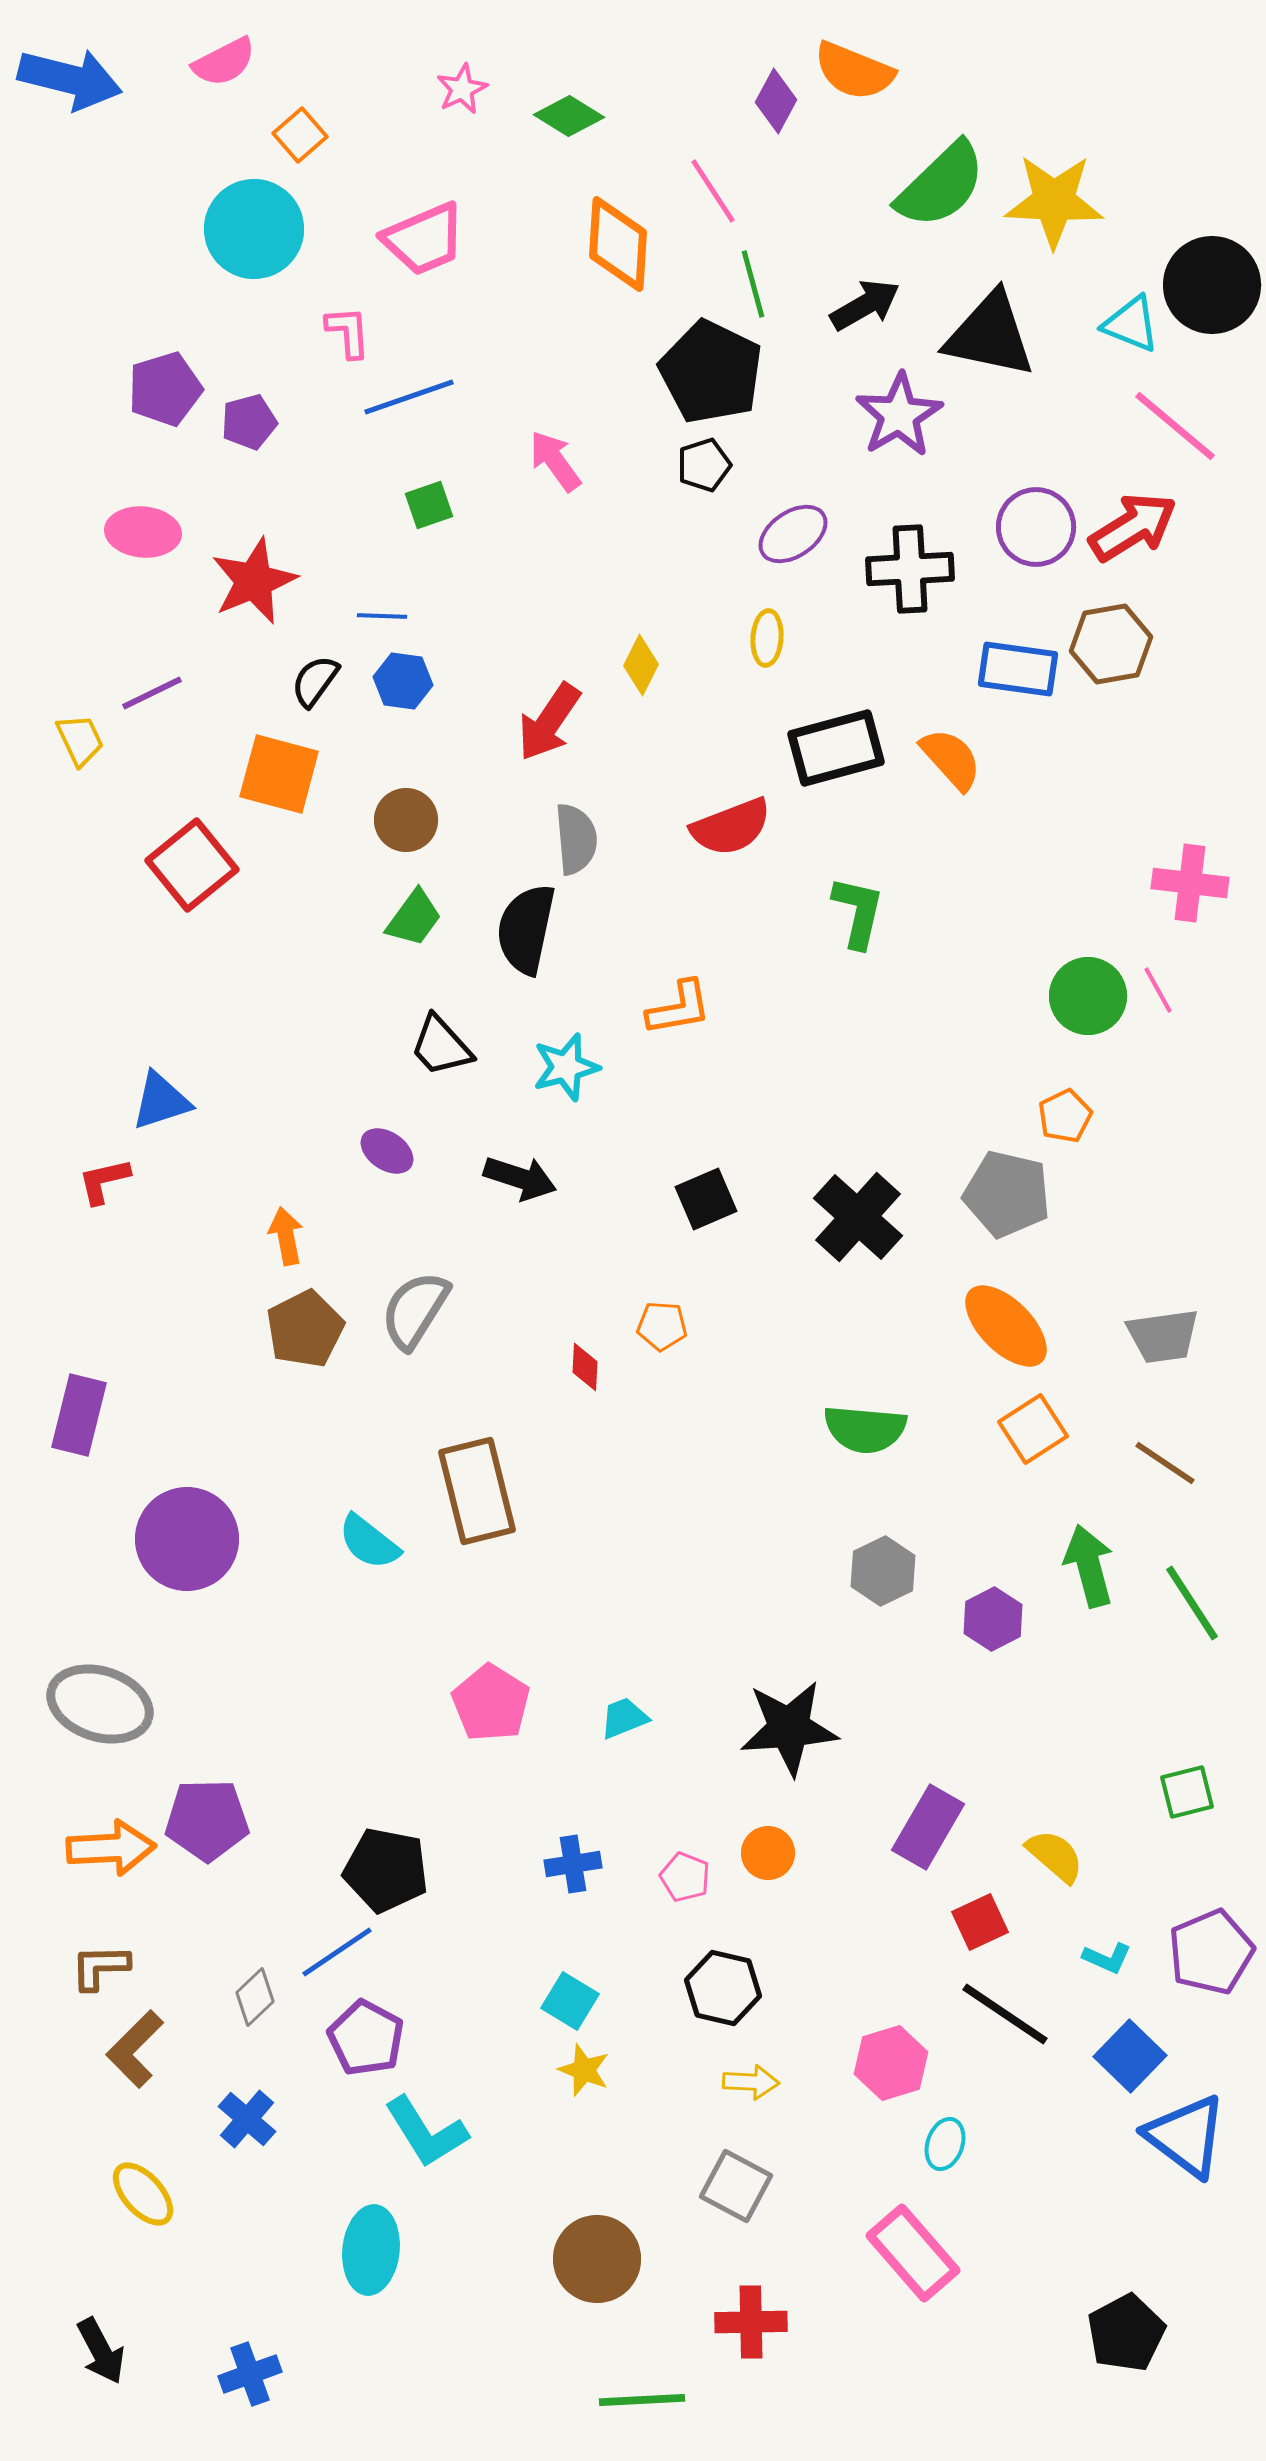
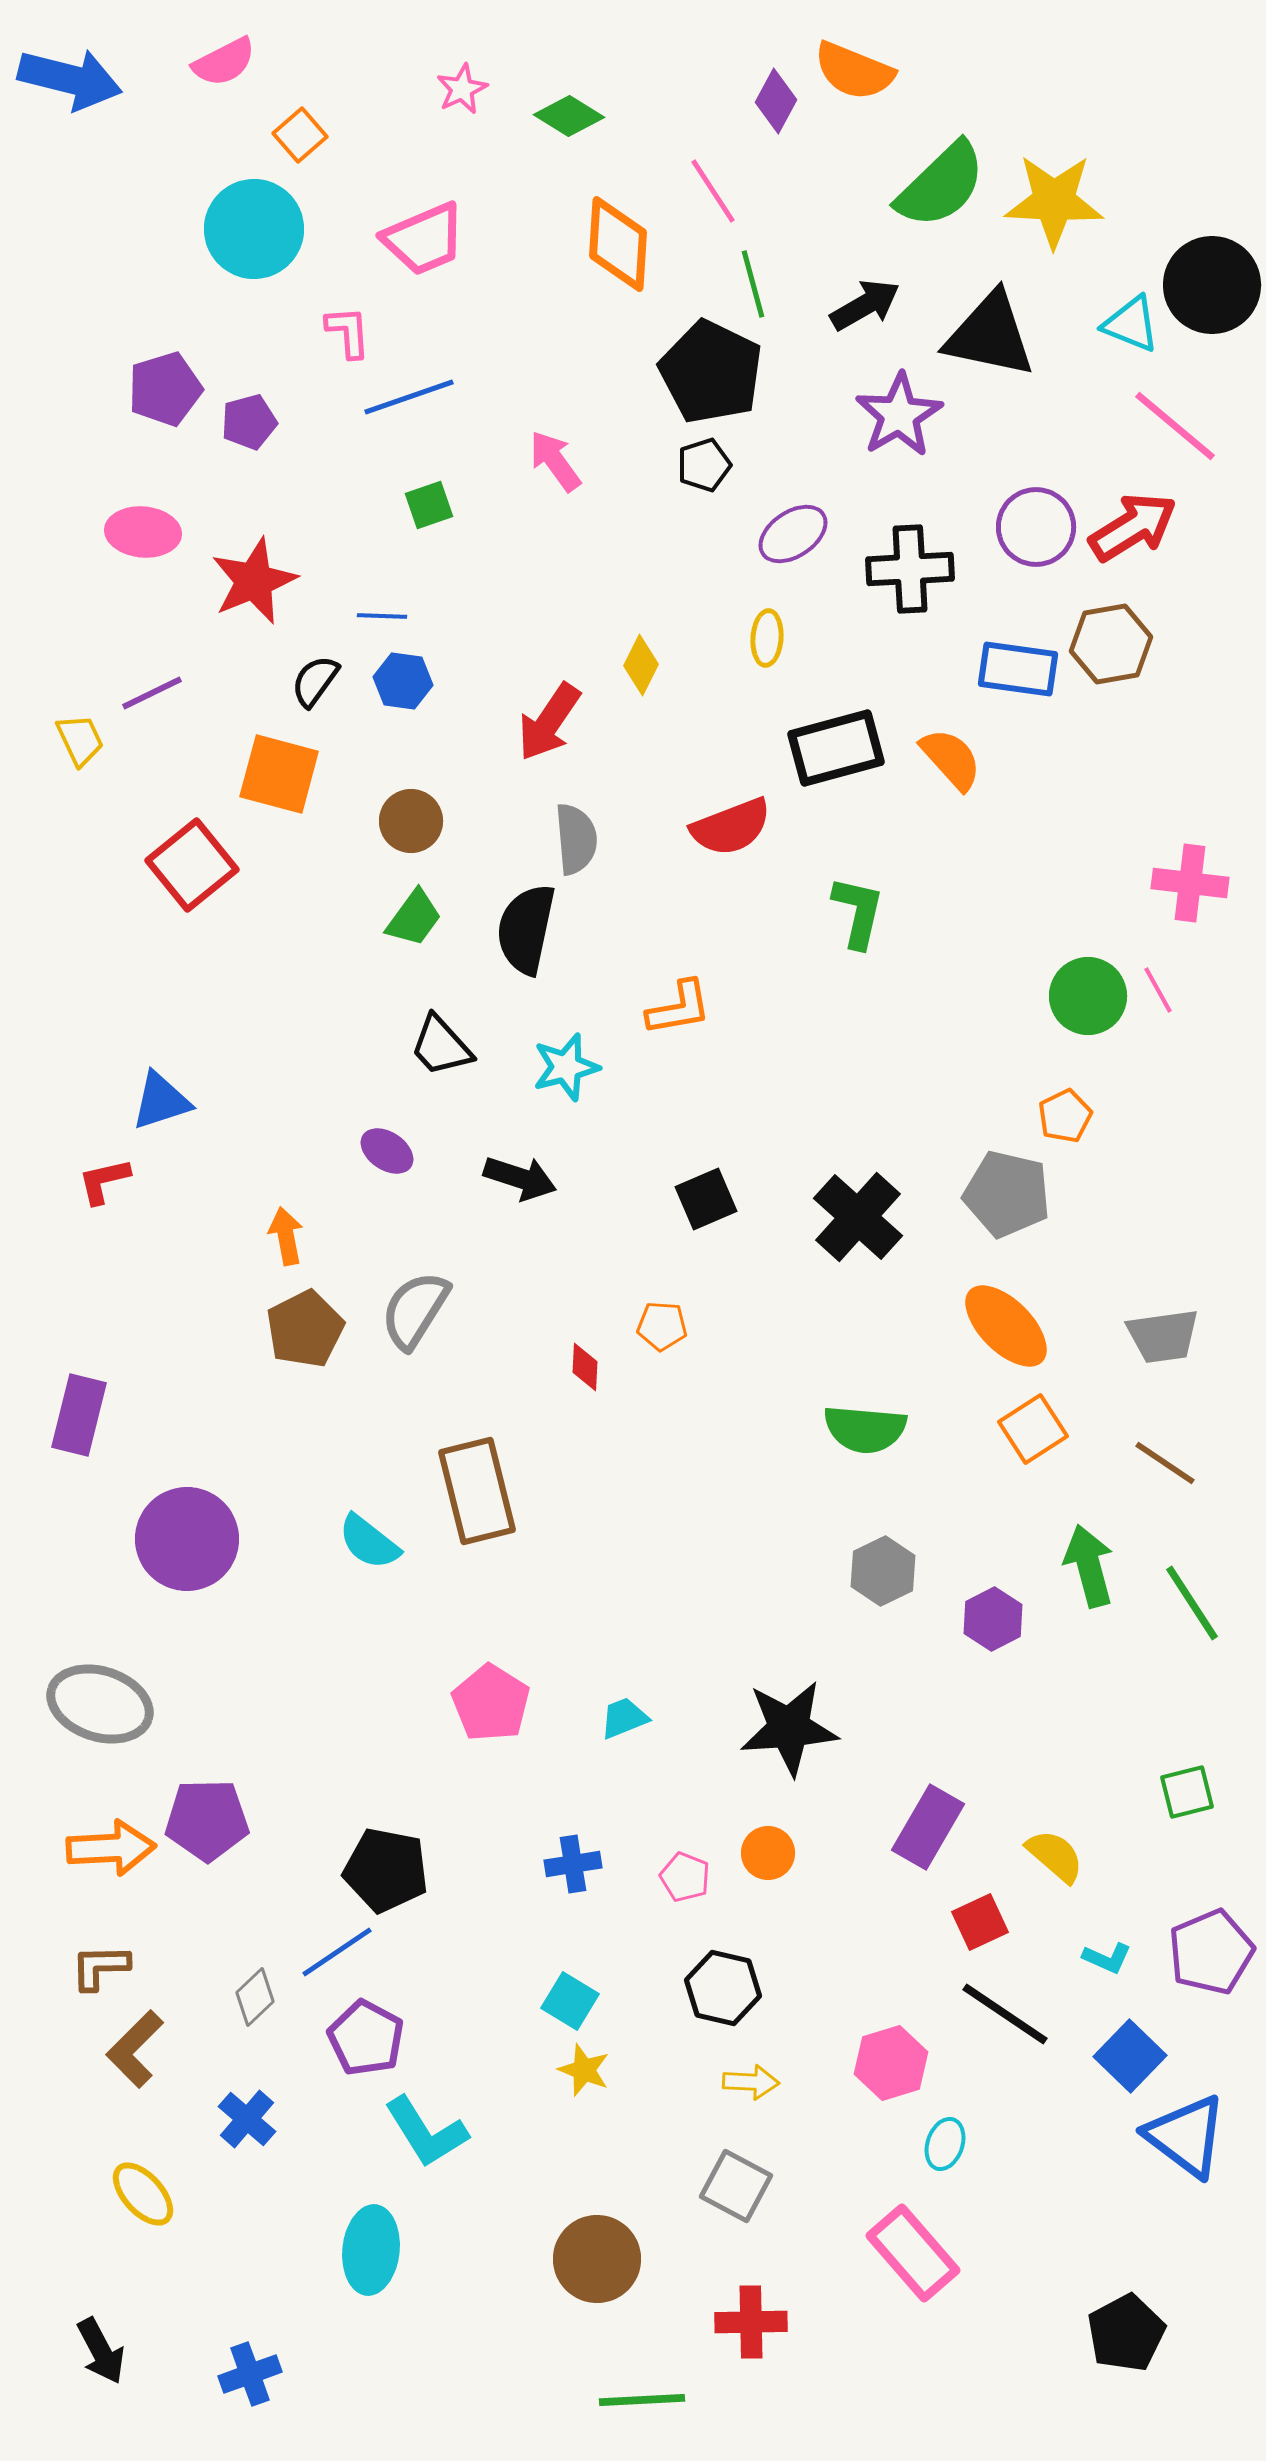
brown circle at (406, 820): moved 5 px right, 1 px down
